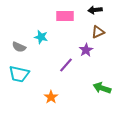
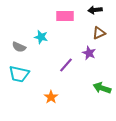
brown triangle: moved 1 px right, 1 px down
purple star: moved 3 px right, 3 px down; rotated 16 degrees counterclockwise
